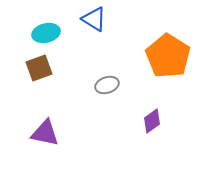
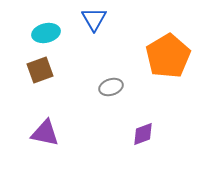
blue triangle: rotated 28 degrees clockwise
orange pentagon: rotated 9 degrees clockwise
brown square: moved 1 px right, 2 px down
gray ellipse: moved 4 px right, 2 px down
purple diamond: moved 9 px left, 13 px down; rotated 15 degrees clockwise
